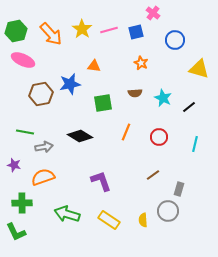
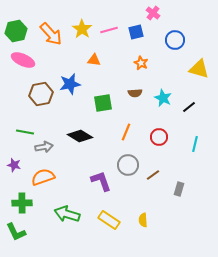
orange triangle: moved 6 px up
gray circle: moved 40 px left, 46 px up
